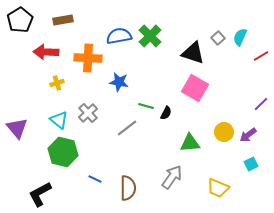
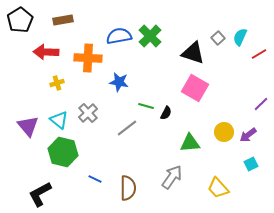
red line: moved 2 px left, 2 px up
purple triangle: moved 11 px right, 2 px up
yellow trapezoid: rotated 25 degrees clockwise
